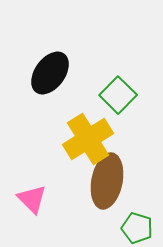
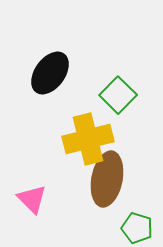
yellow cross: rotated 18 degrees clockwise
brown ellipse: moved 2 px up
